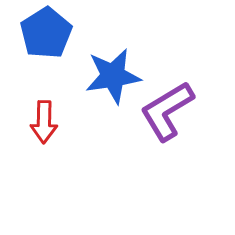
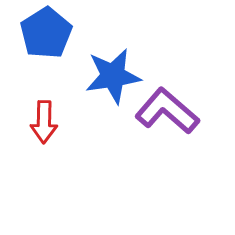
purple L-shape: rotated 72 degrees clockwise
